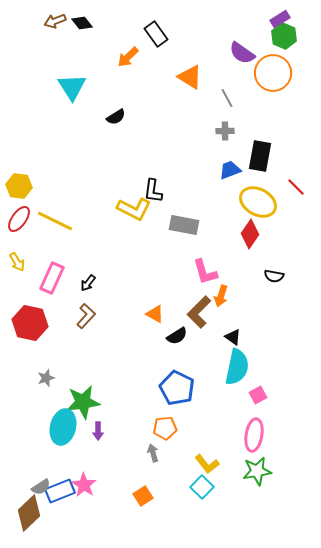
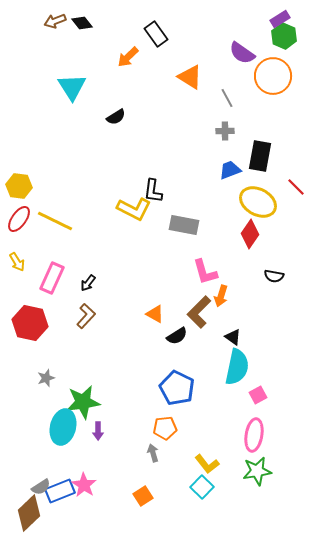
orange circle at (273, 73): moved 3 px down
